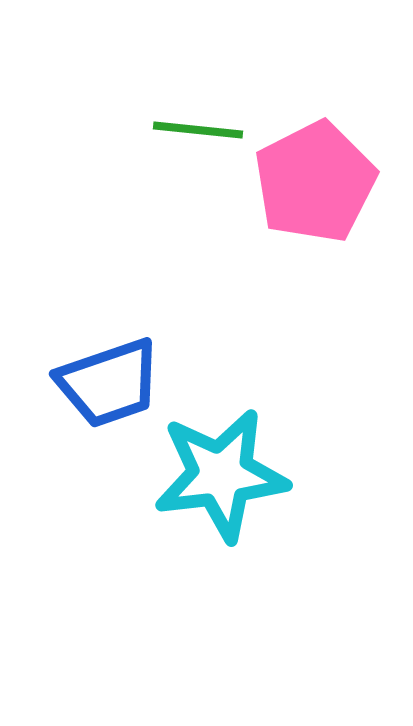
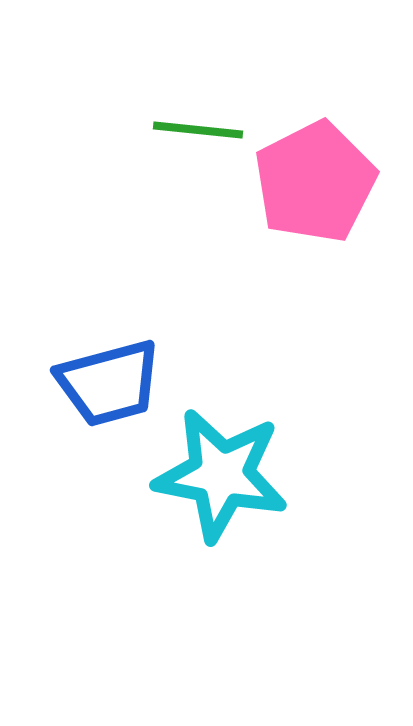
blue trapezoid: rotated 4 degrees clockwise
cyan star: rotated 18 degrees clockwise
